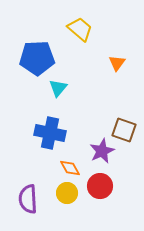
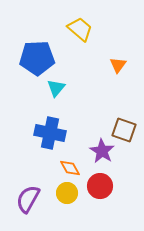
orange triangle: moved 1 px right, 2 px down
cyan triangle: moved 2 px left
purple star: rotated 15 degrees counterclockwise
purple semicircle: rotated 32 degrees clockwise
